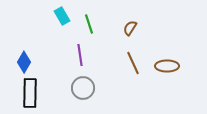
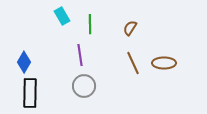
green line: moved 1 px right; rotated 18 degrees clockwise
brown ellipse: moved 3 px left, 3 px up
gray circle: moved 1 px right, 2 px up
